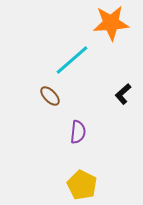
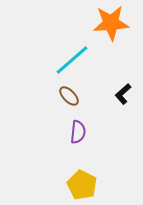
brown ellipse: moved 19 px right
